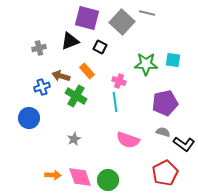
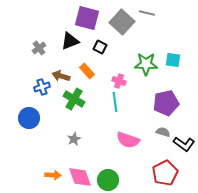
gray cross: rotated 24 degrees counterclockwise
green cross: moved 2 px left, 3 px down
purple pentagon: moved 1 px right
